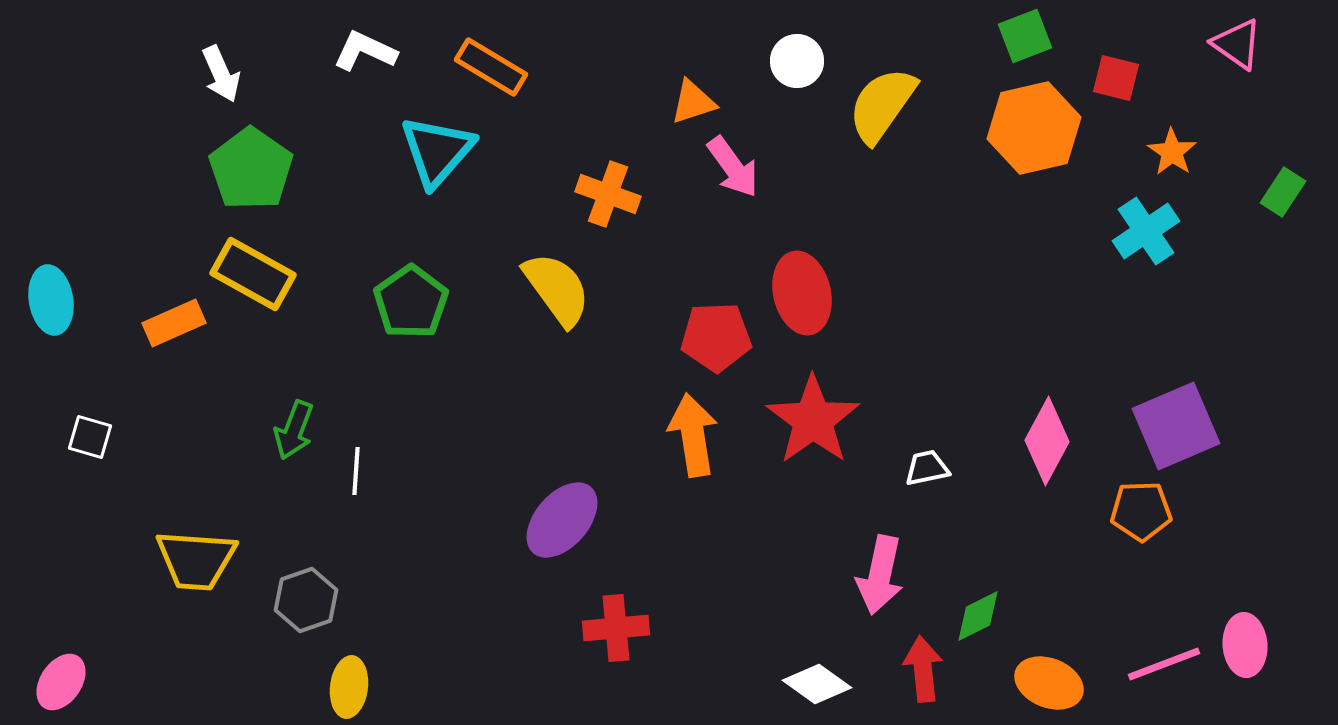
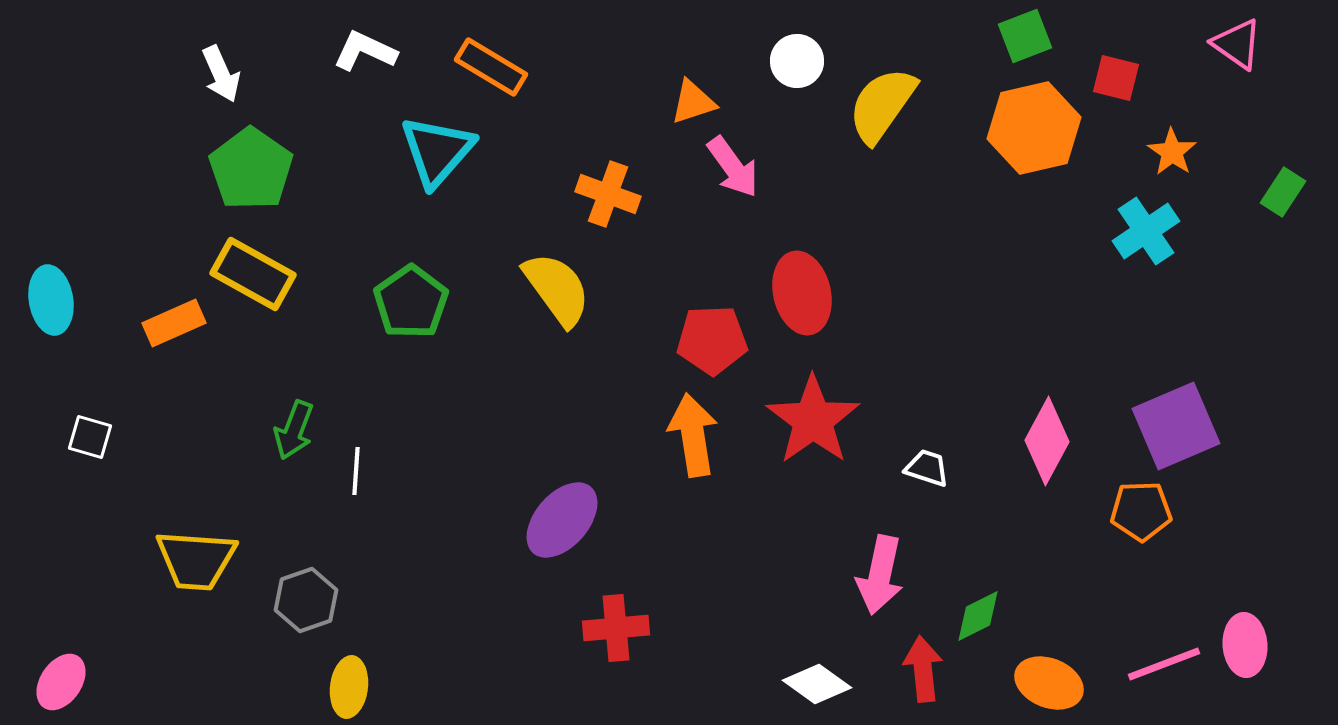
red pentagon at (716, 337): moved 4 px left, 3 px down
white trapezoid at (927, 468): rotated 30 degrees clockwise
